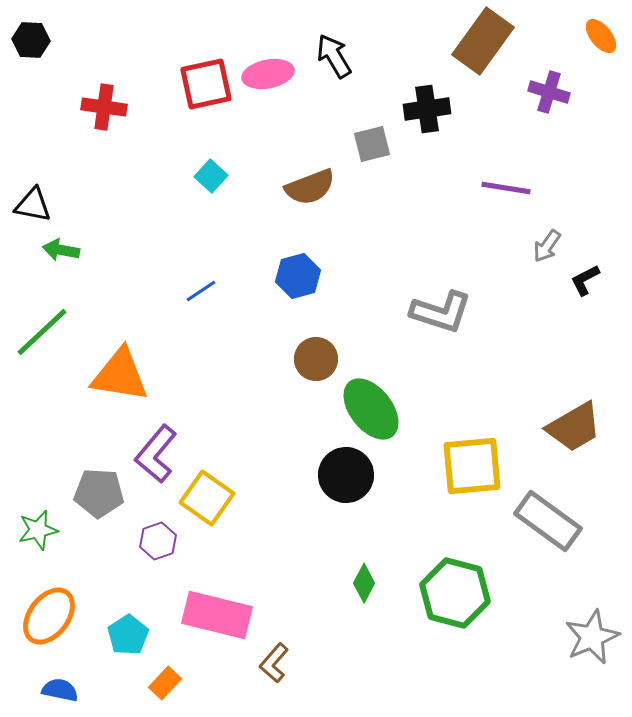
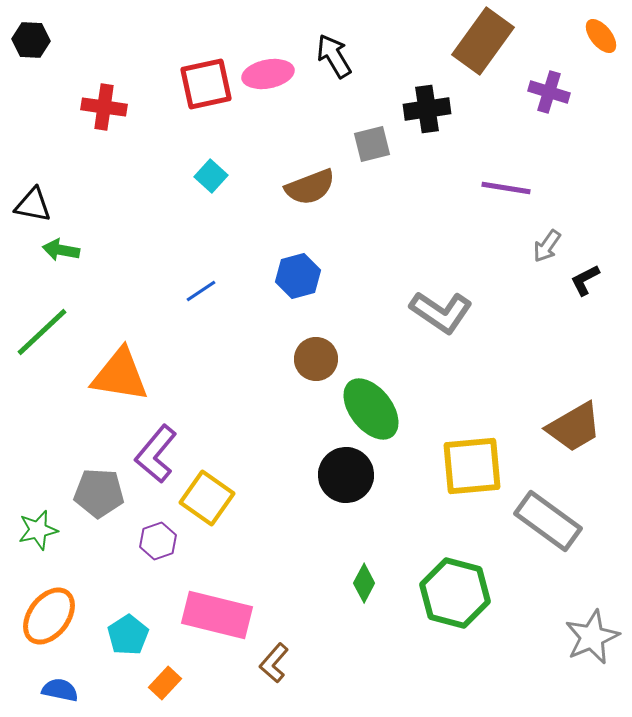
gray L-shape at (441, 312): rotated 16 degrees clockwise
